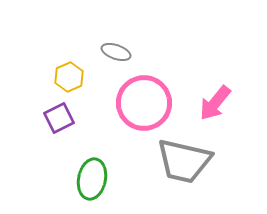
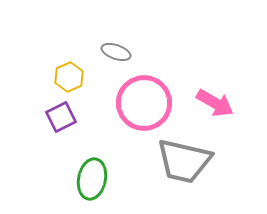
pink arrow: rotated 99 degrees counterclockwise
purple square: moved 2 px right, 1 px up
